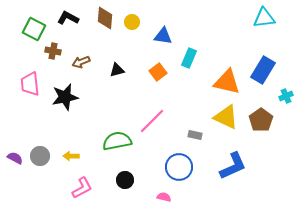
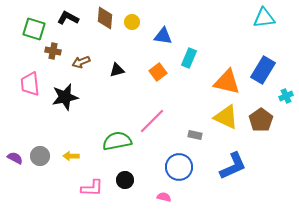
green square: rotated 10 degrees counterclockwise
pink L-shape: moved 10 px right; rotated 30 degrees clockwise
